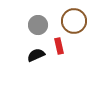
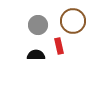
brown circle: moved 1 px left
black semicircle: rotated 24 degrees clockwise
